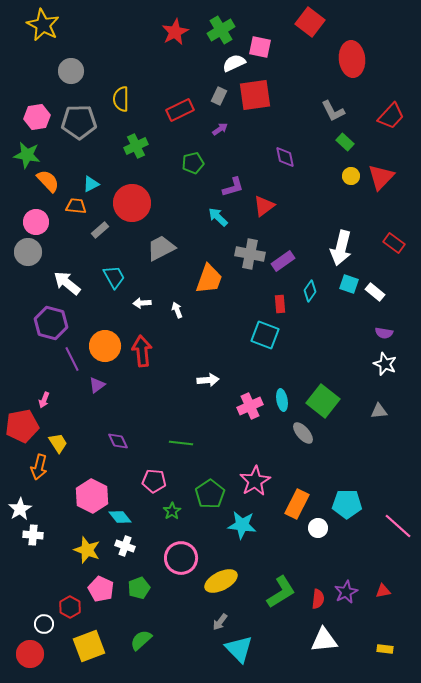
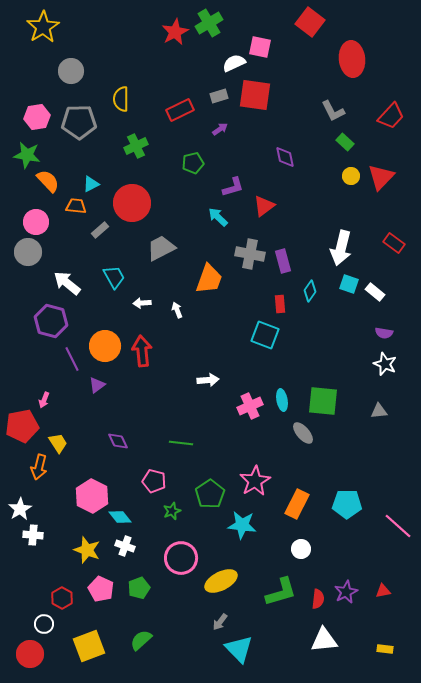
yellow star at (43, 25): moved 2 px down; rotated 12 degrees clockwise
green cross at (221, 30): moved 12 px left, 7 px up
red square at (255, 95): rotated 16 degrees clockwise
gray rectangle at (219, 96): rotated 48 degrees clockwise
purple rectangle at (283, 261): rotated 70 degrees counterclockwise
purple hexagon at (51, 323): moved 2 px up
green square at (323, 401): rotated 32 degrees counterclockwise
pink pentagon at (154, 481): rotated 10 degrees clockwise
green star at (172, 511): rotated 12 degrees clockwise
white circle at (318, 528): moved 17 px left, 21 px down
green L-shape at (281, 592): rotated 16 degrees clockwise
red hexagon at (70, 607): moved 8 px left, 9 px up
